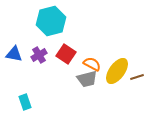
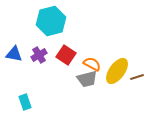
red square: moved 1 px down
